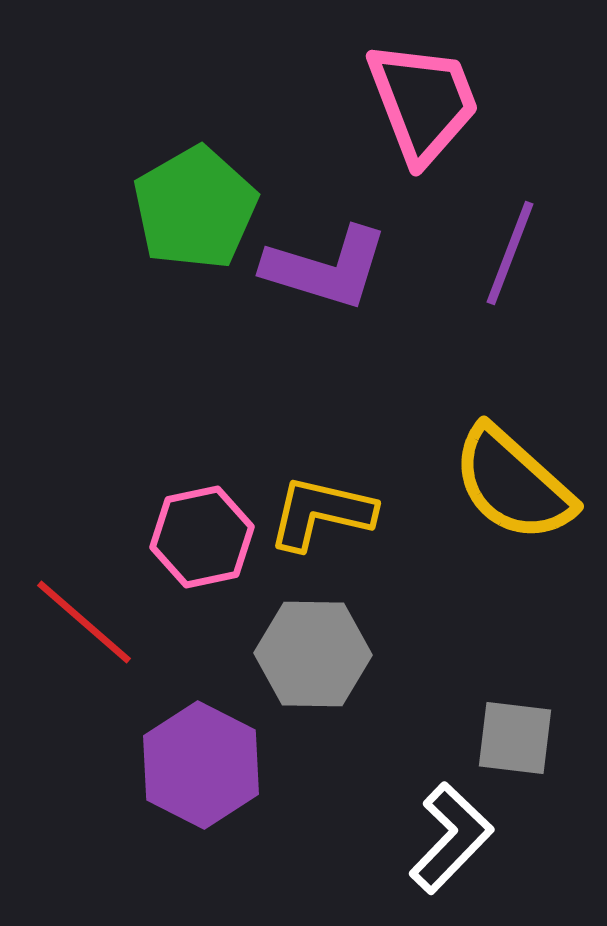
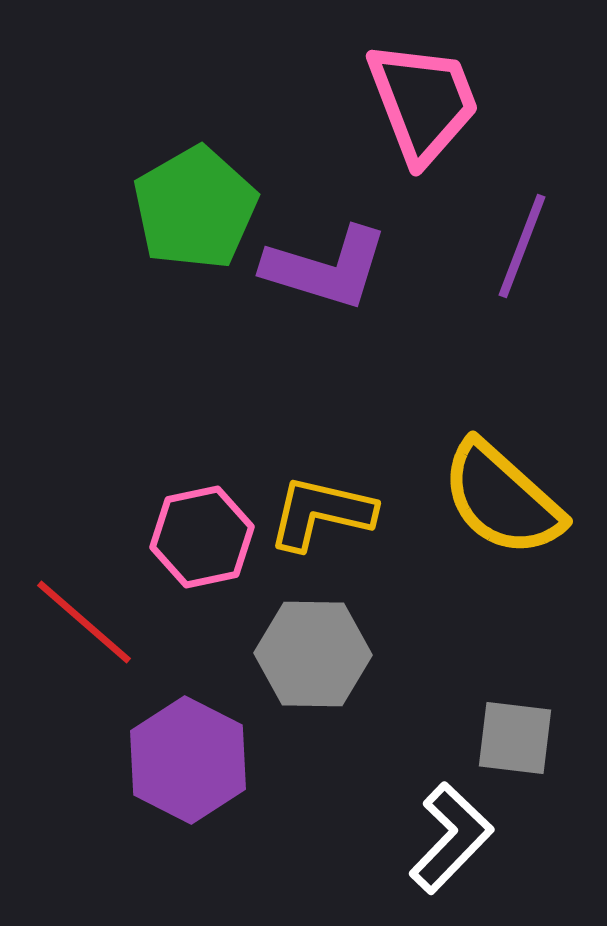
purple line: moved 12 px right, 7 px up
yellow semicircle: moved 11 px left, 15 px down
purple hexagon: moved 13 px left, 5 px up
